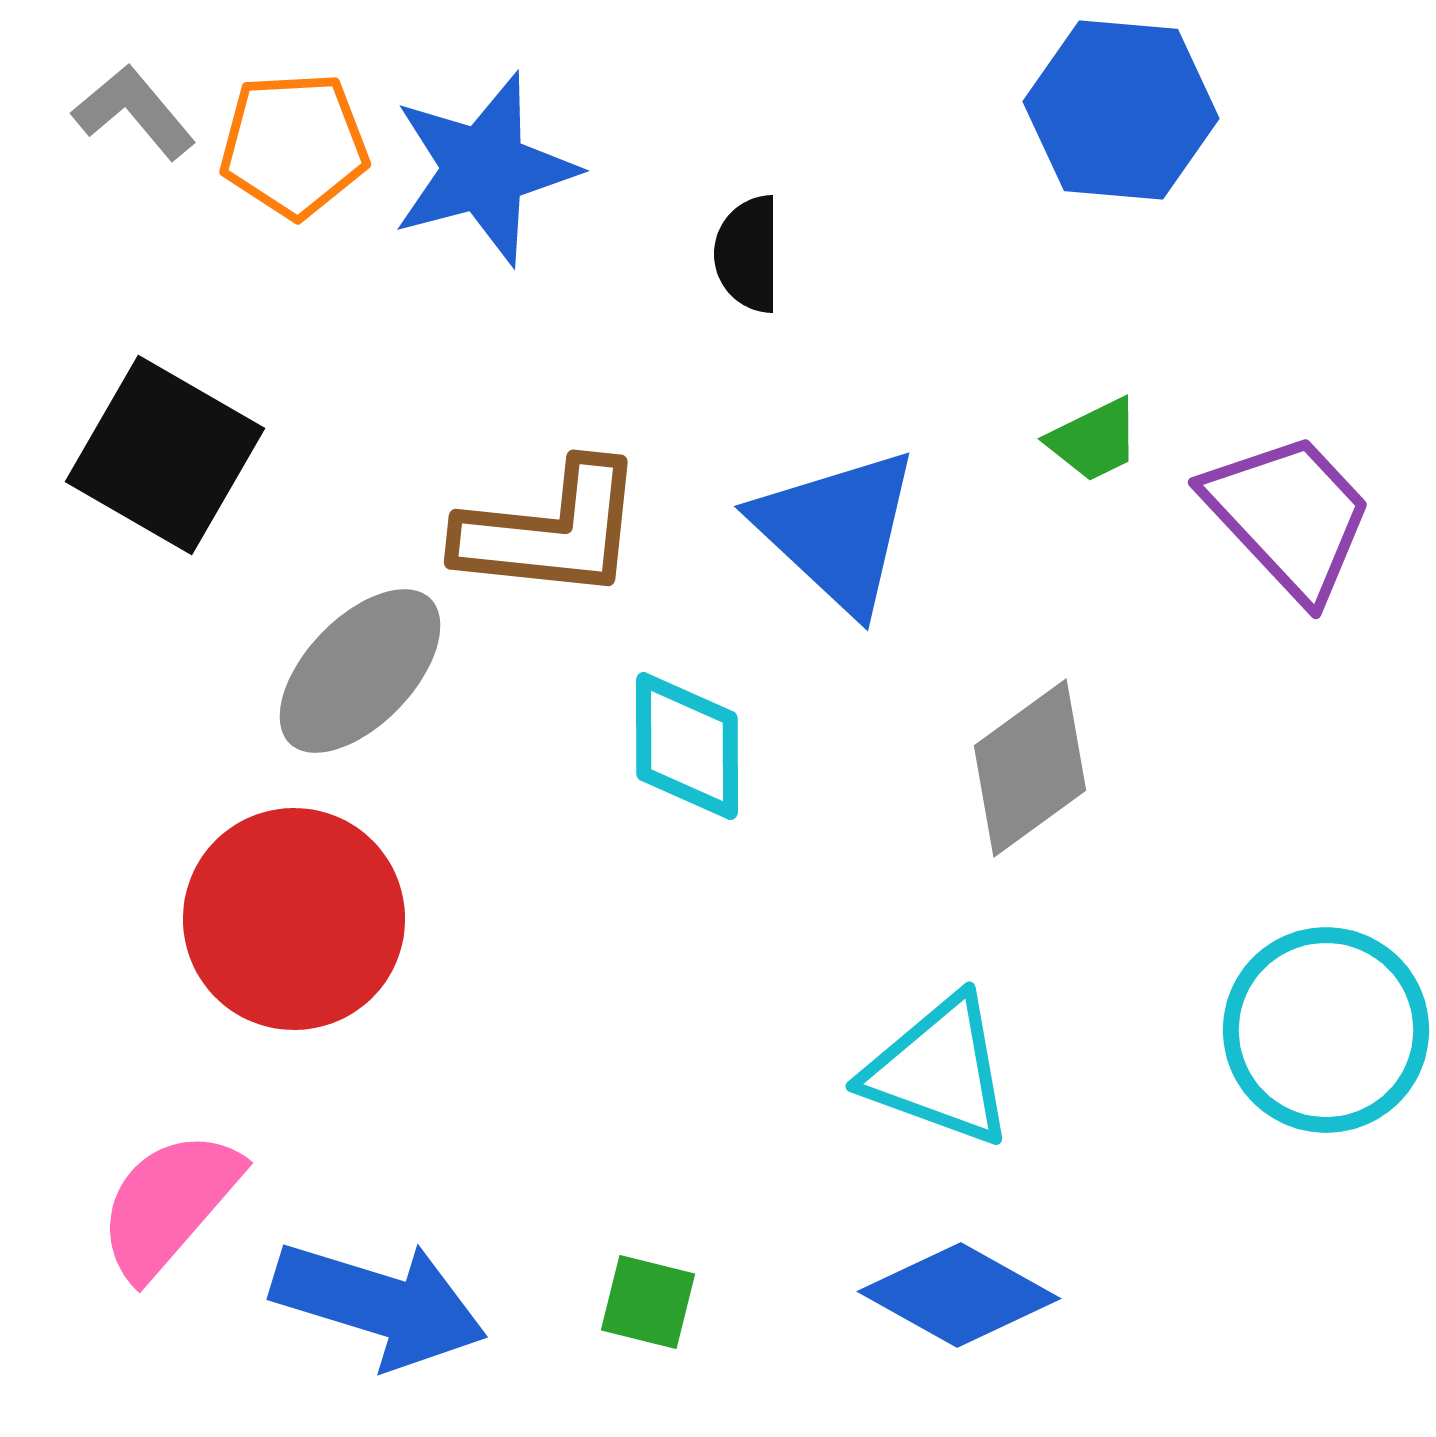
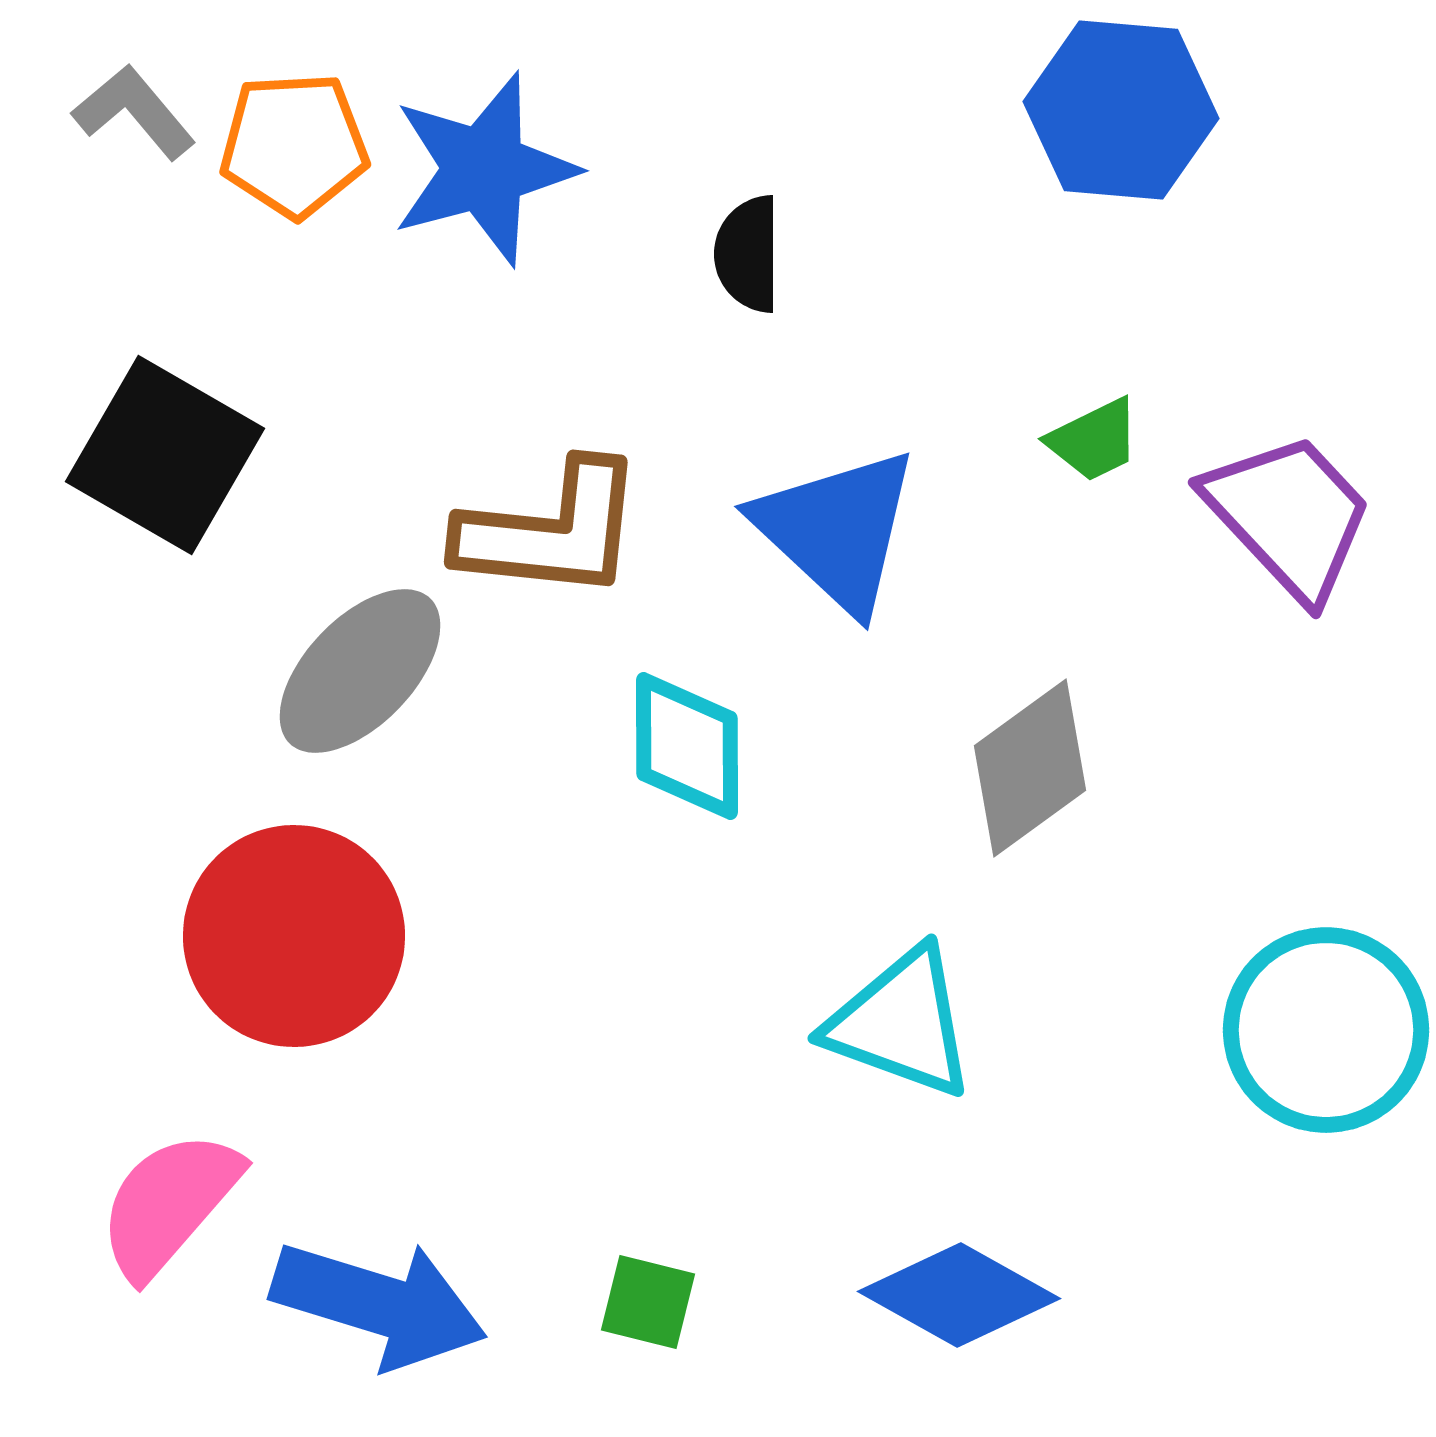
red circle: moved 17 px down
cyan triangle: moved 38 px left, 48 px up
